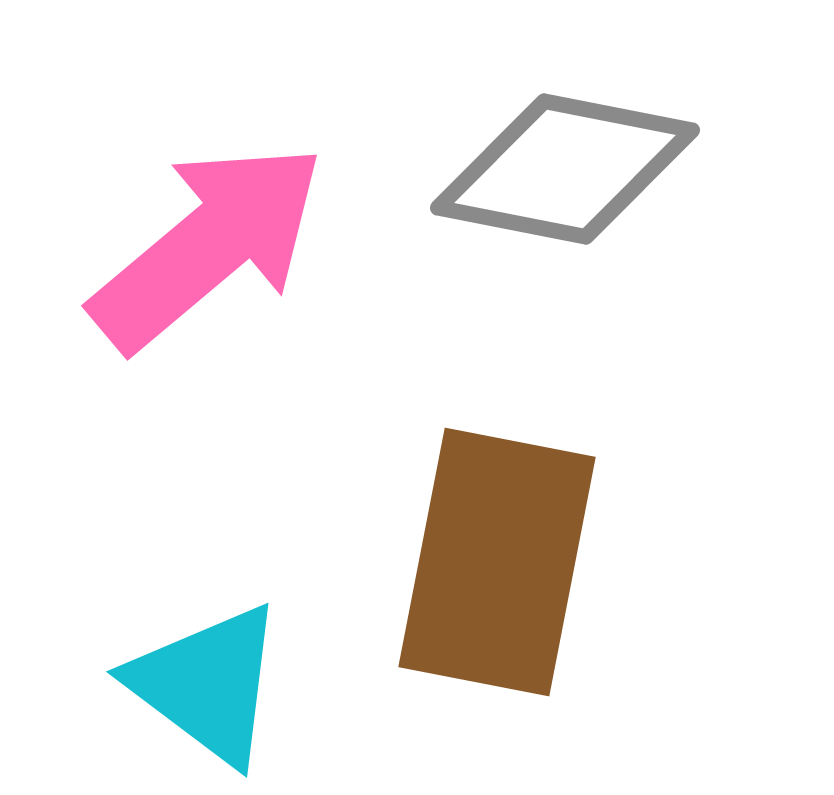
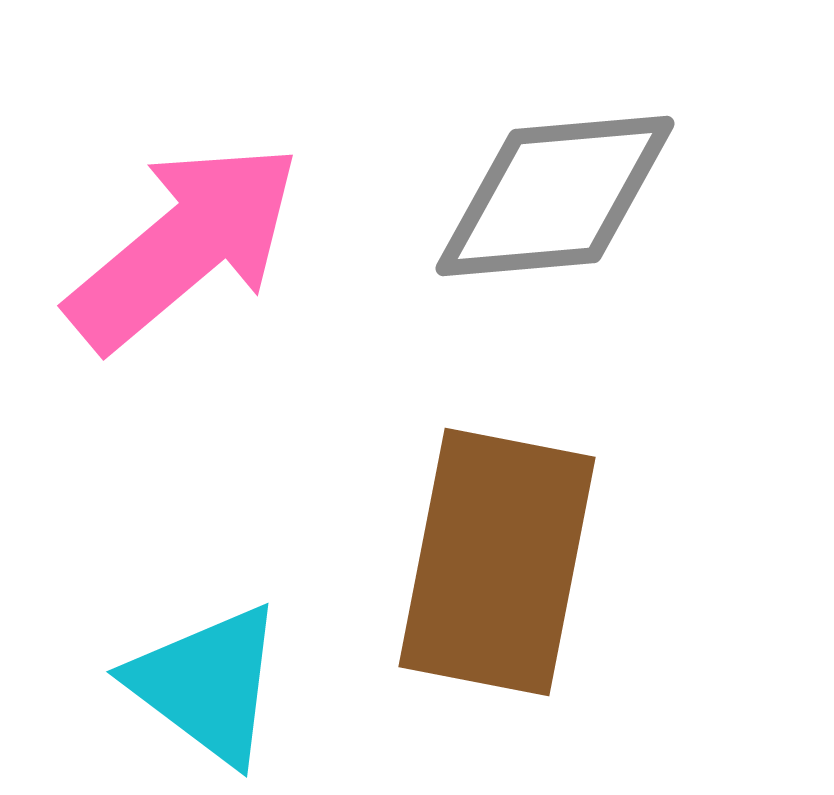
gray diamond: moved 10 px left, 27 px down; rotated 16 degrees counterclockwise
pink arrow: moved 24 px left
